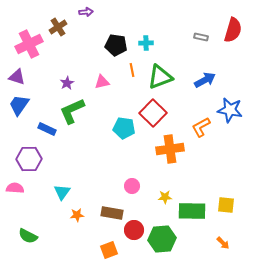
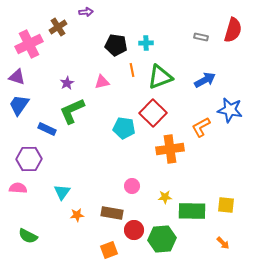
pink semicircle: moved 3 px right
